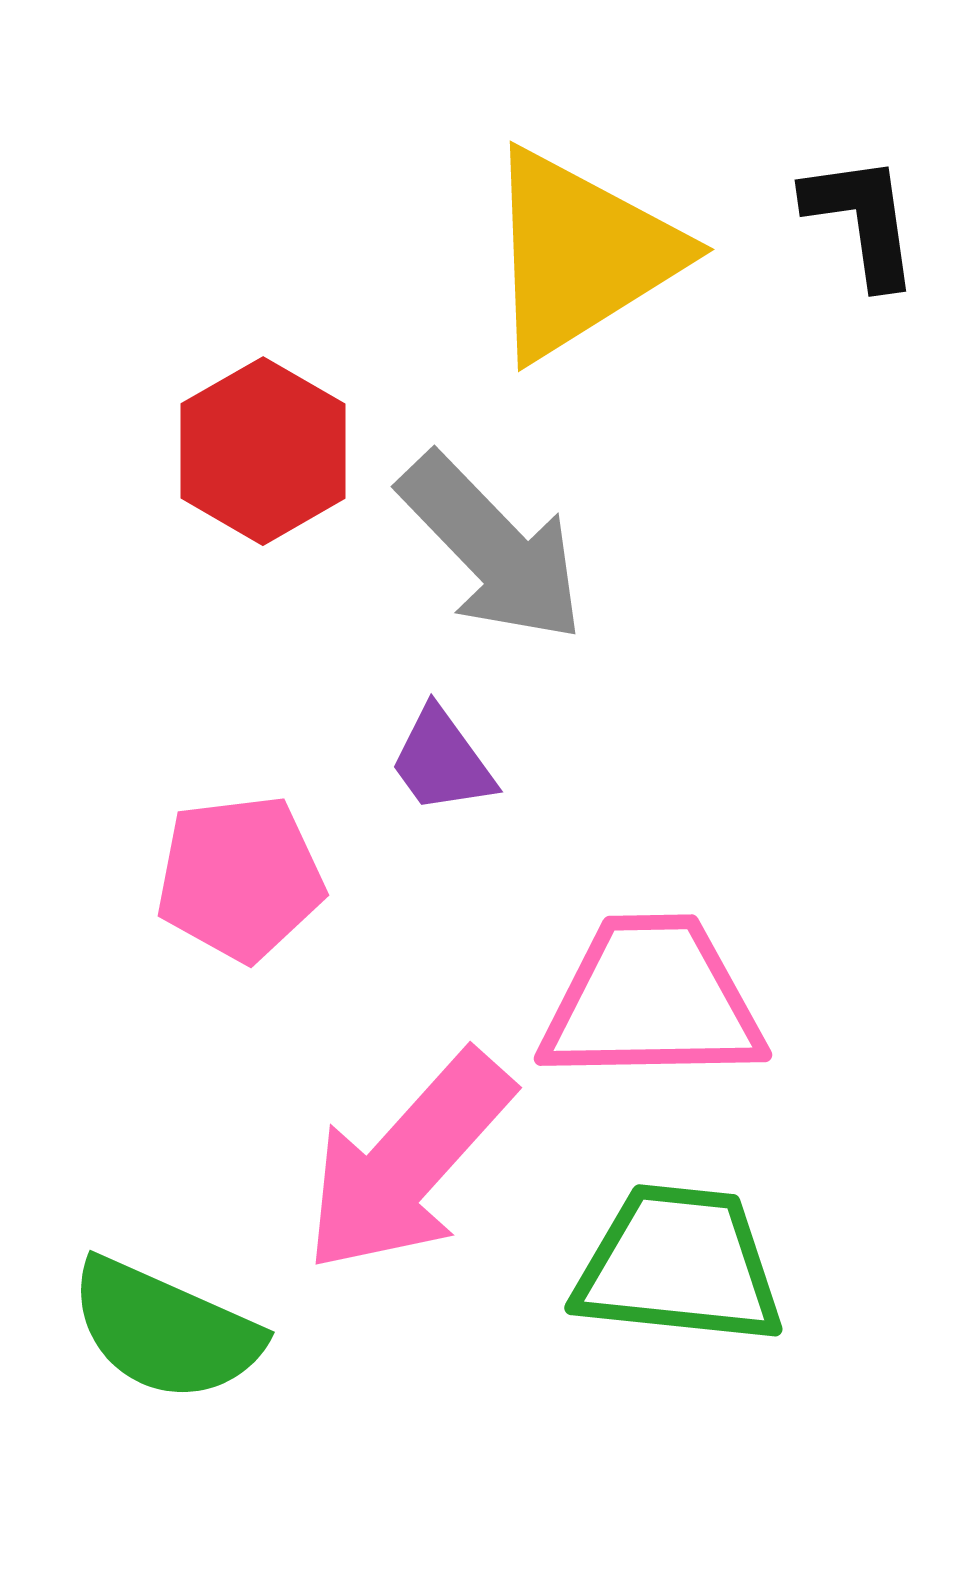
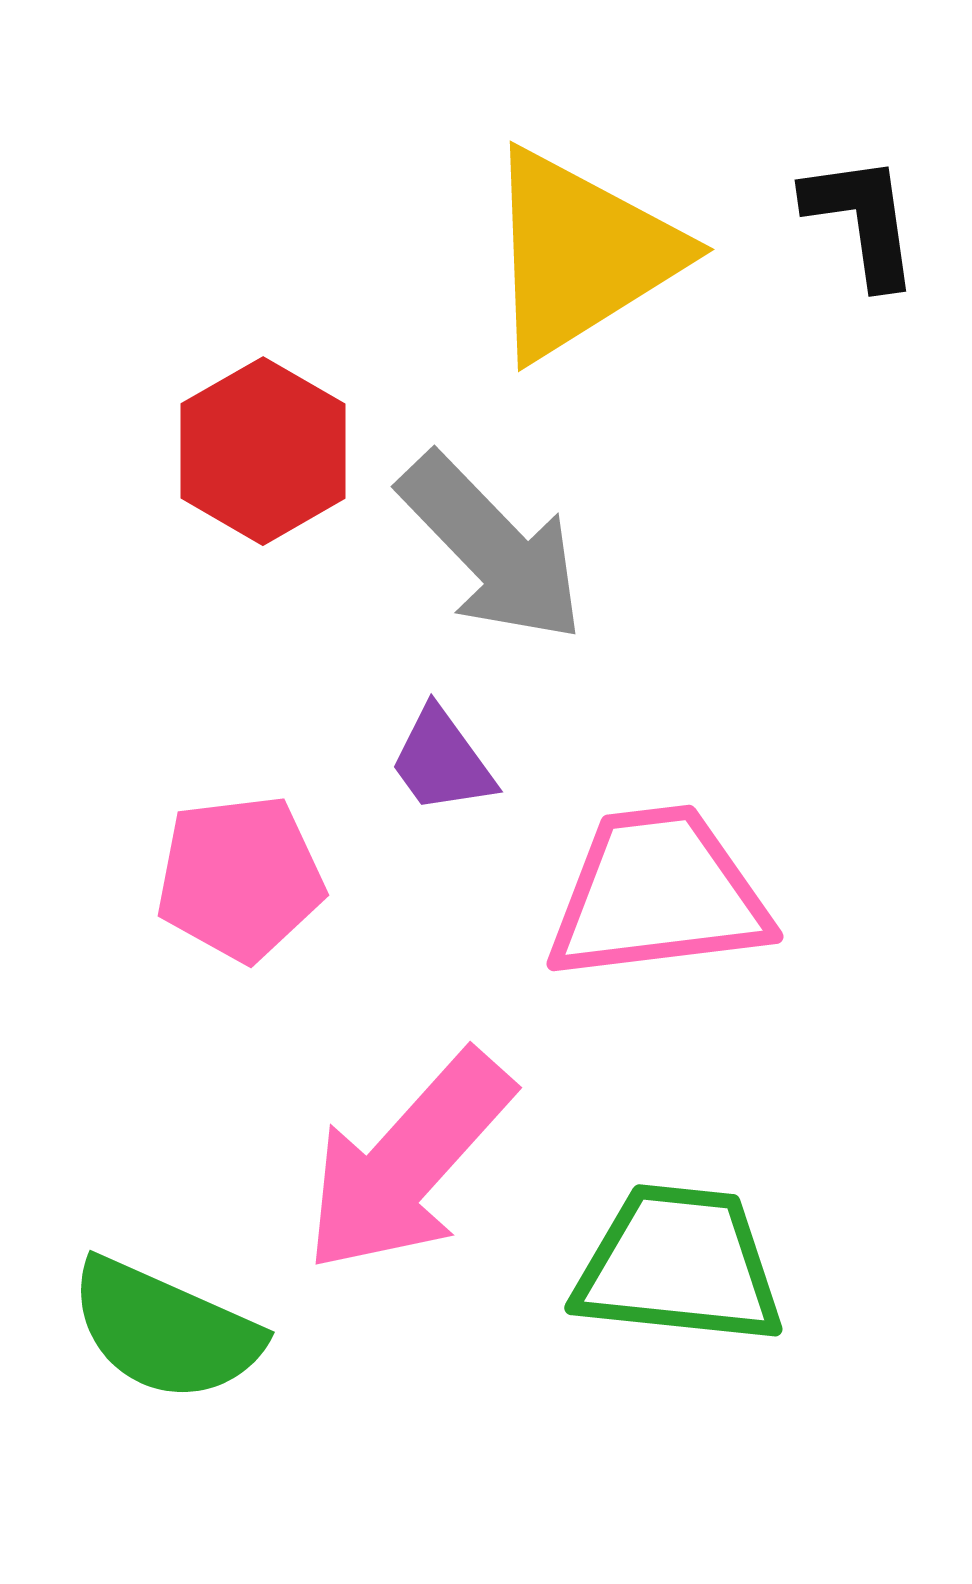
pink trapezoid: moved 6 px right, 106 px up; rotated 6 degrees counterclockwise
